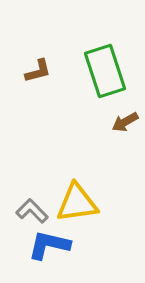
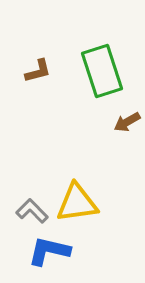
green rectangle: moved 3 px left
brown arrow: moved 2 px right
blue L-shape: moved 6 px down
